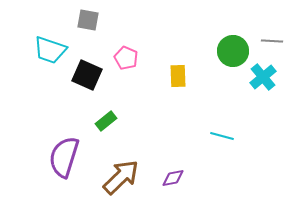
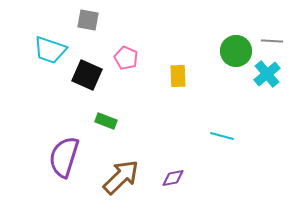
green circle: moved 3 px right
cyan cross: moved 4 px right, 3 px up
green rectangle: rotated 60 degrees clockwise
